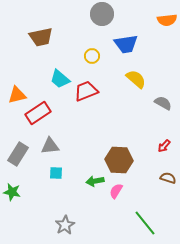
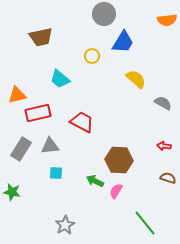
gray circle: moved 2 px right
blue trapezoid: moved 3 px left, 2 px up; rotated 50 degrees counterclockwise
red trapezoid: moved 4 px left, 31 px down; rotated 50 degrees clockwise
red rectangle: rotated 20 degrees clockwise
red arrow: rotated 56 degrees clockwise
gray rectangle: moved 3 px right, 5 px up
green arrow: rotated 36 degrees clockwise
